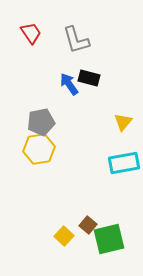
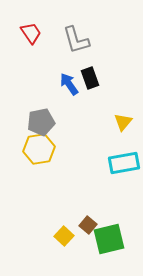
black rectangle: moved 1 px right; rotated 55 degrees clockwise
